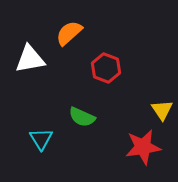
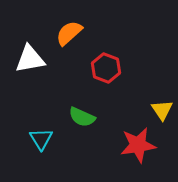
red star: moved 5 px left, 2 px up
